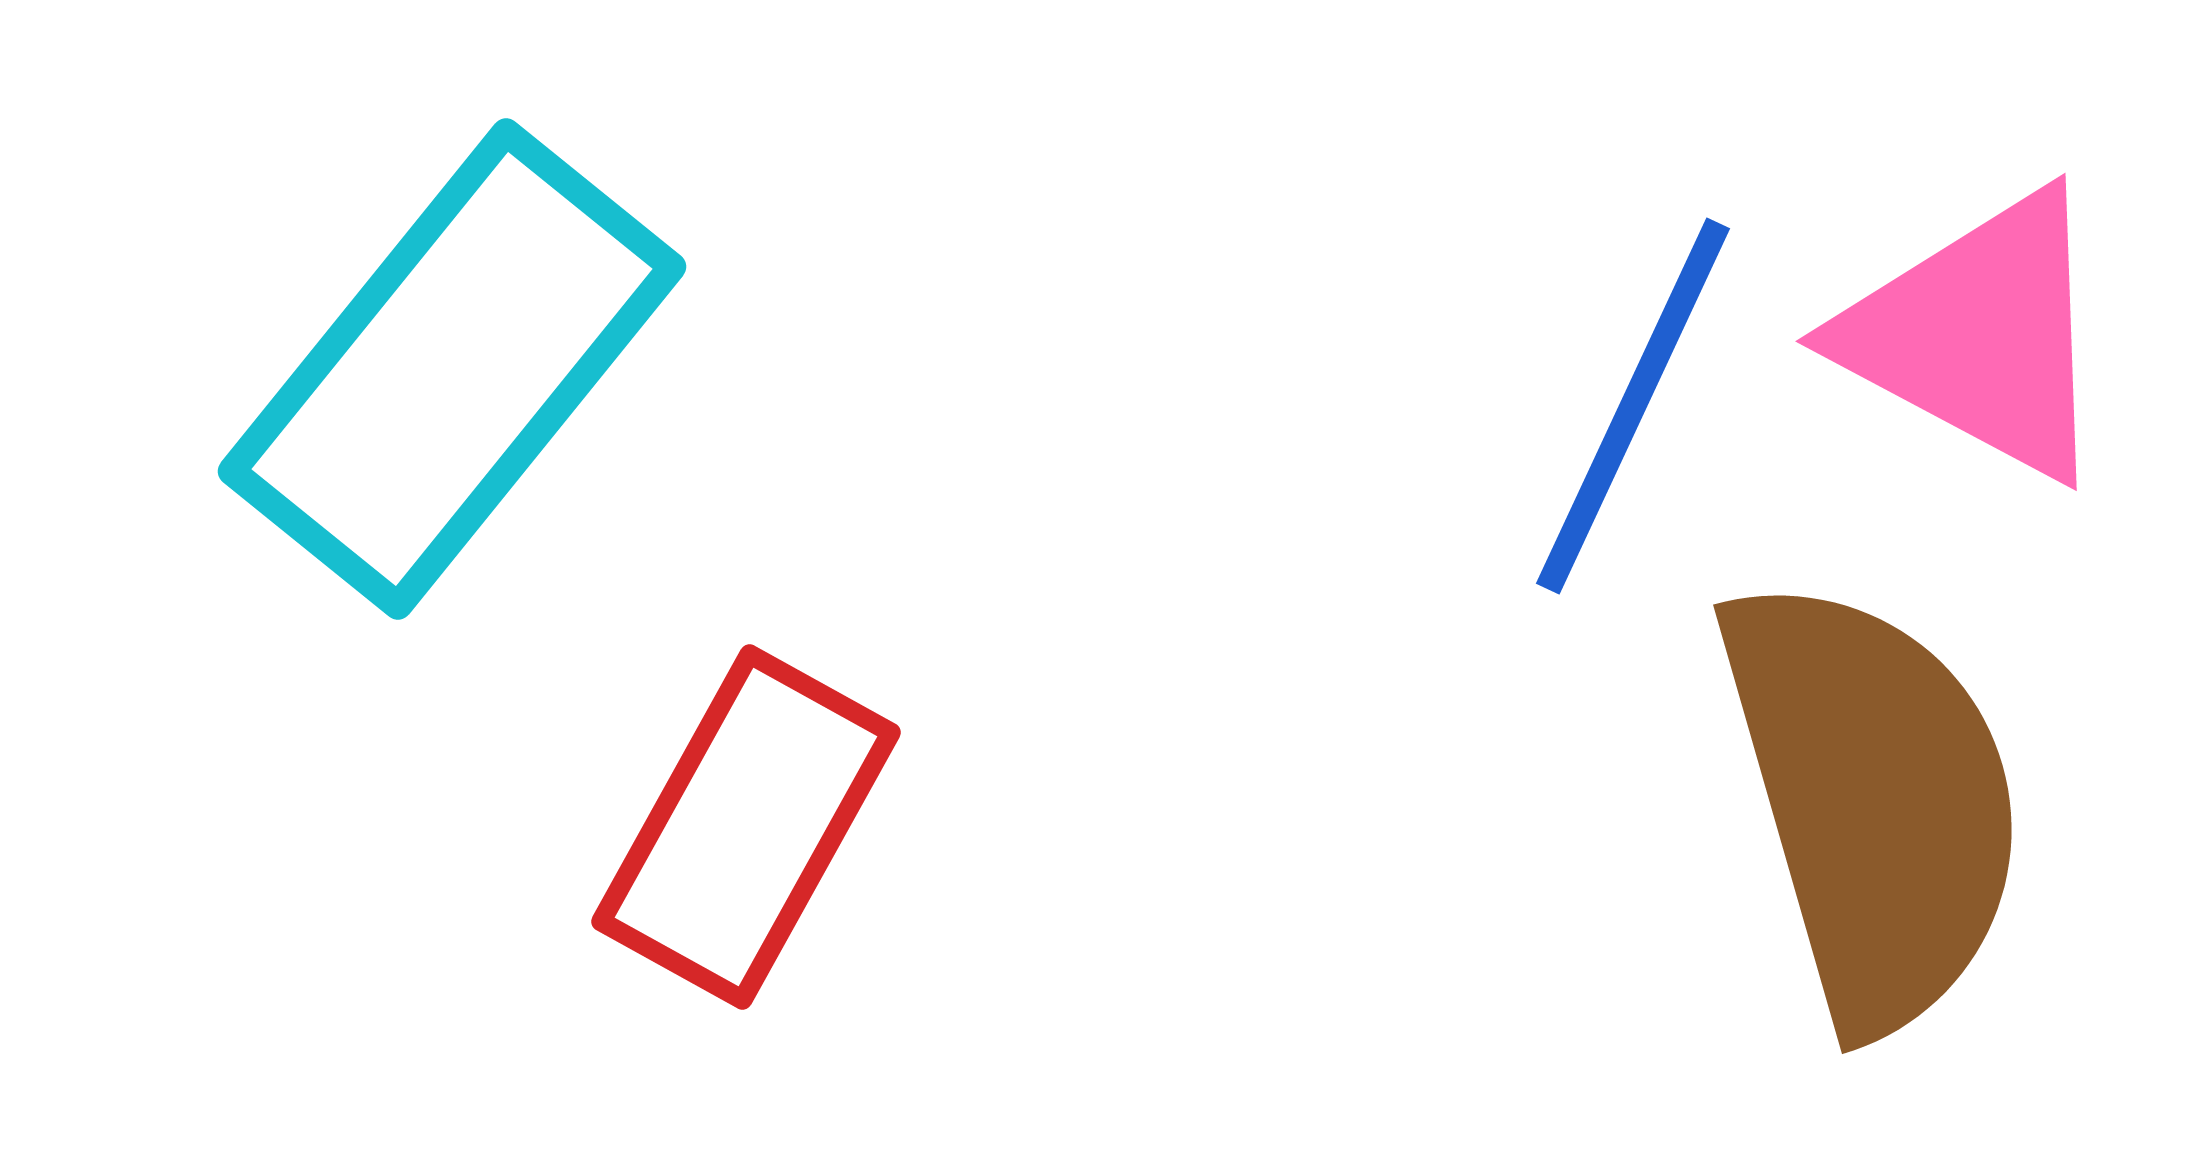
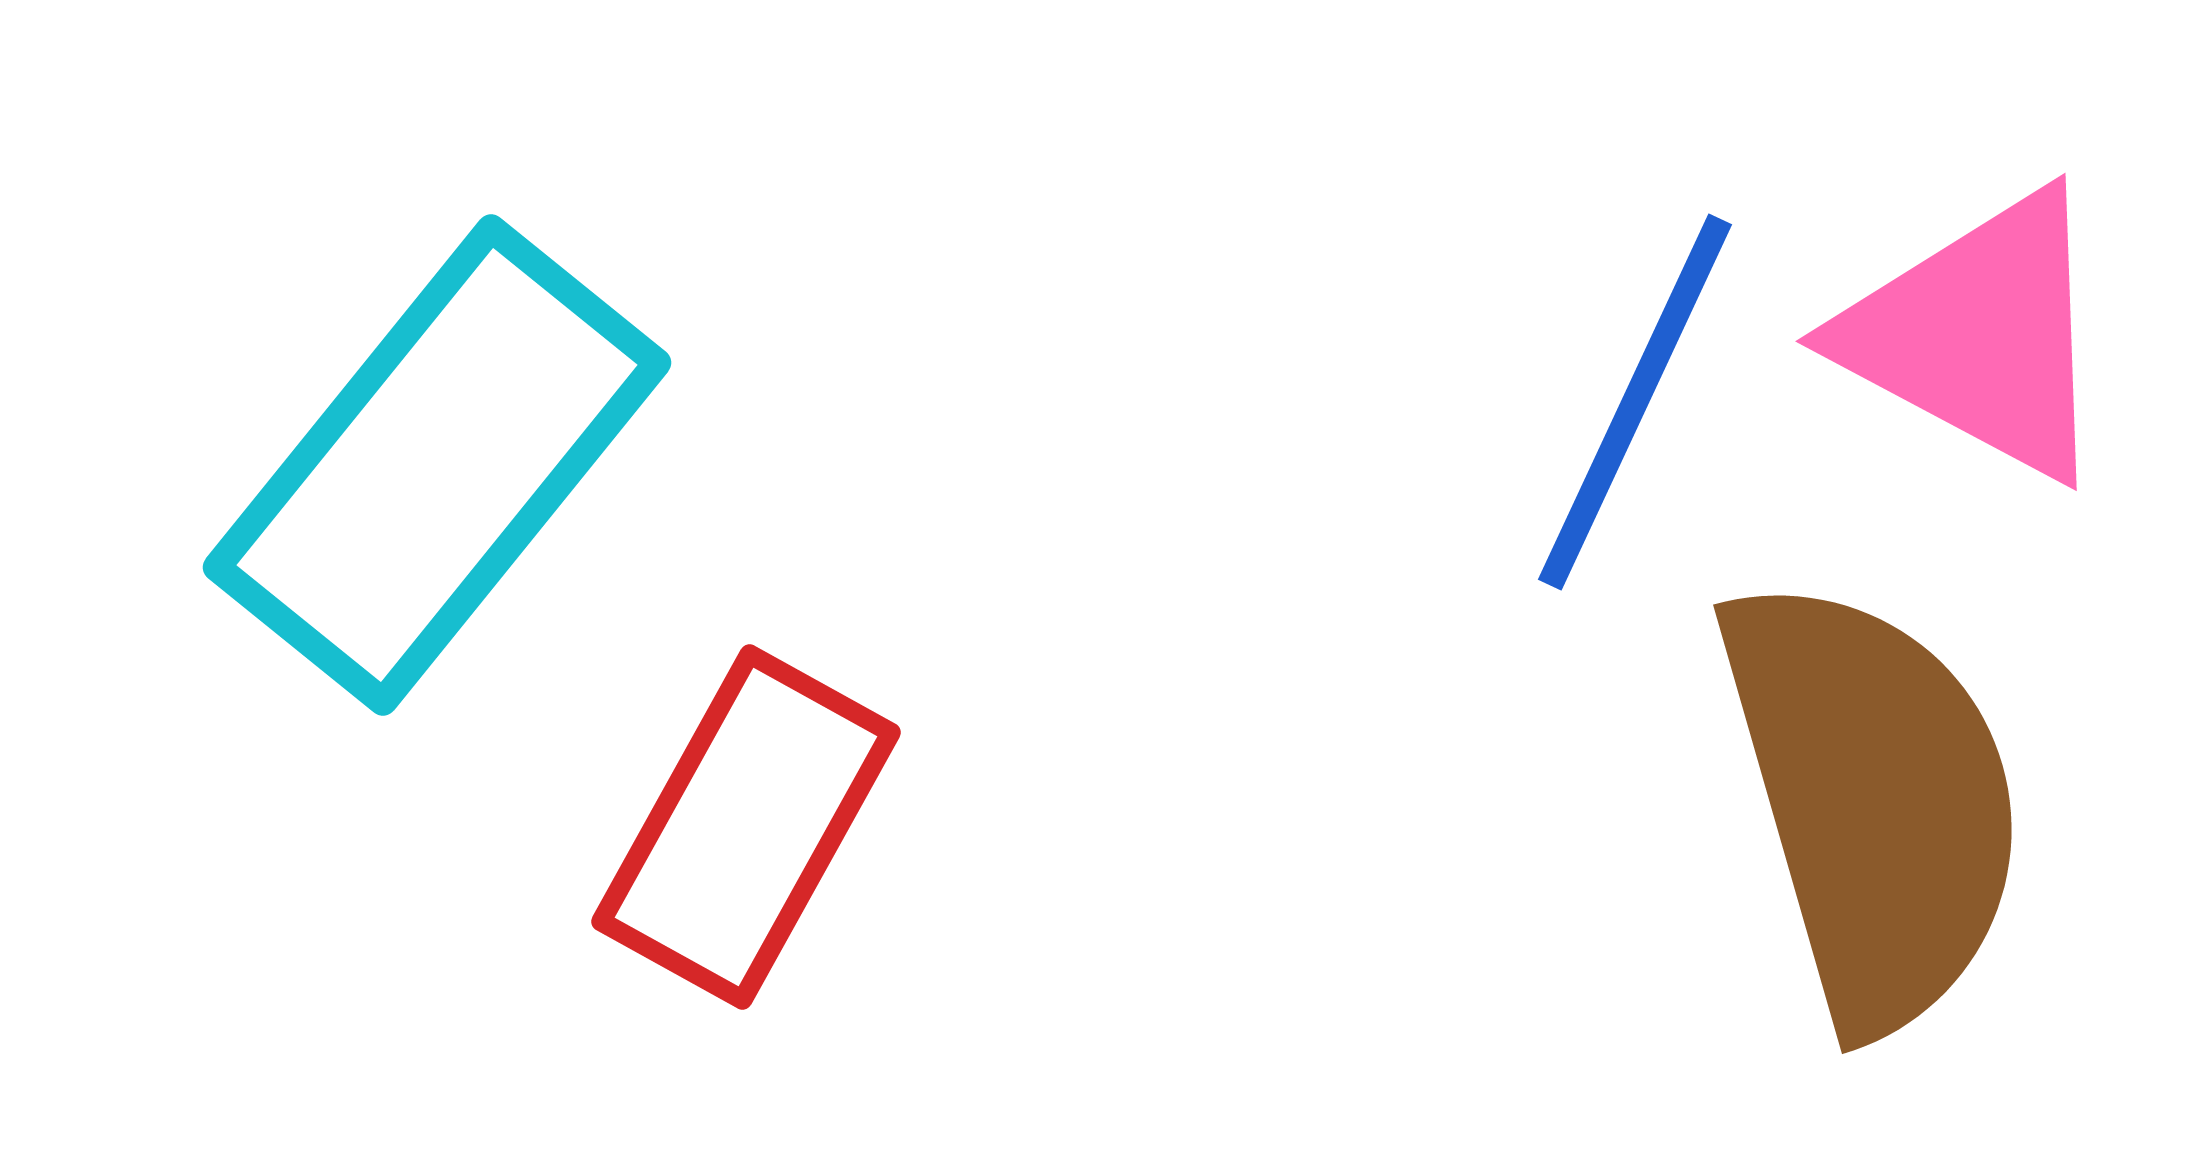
cyan rectangle: moved 15 px left, 96 px down
blue line: moved 2 px right, 4 px up
